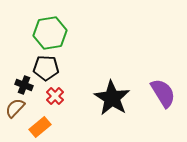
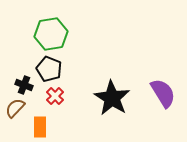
green hexagon: moved 1 px right, 1 px down
black pentagon: moved 3 px right, 1 px down; rotated 20 degrees clockwise
orange rectangle: rotated 50 degrees counterclockwise
